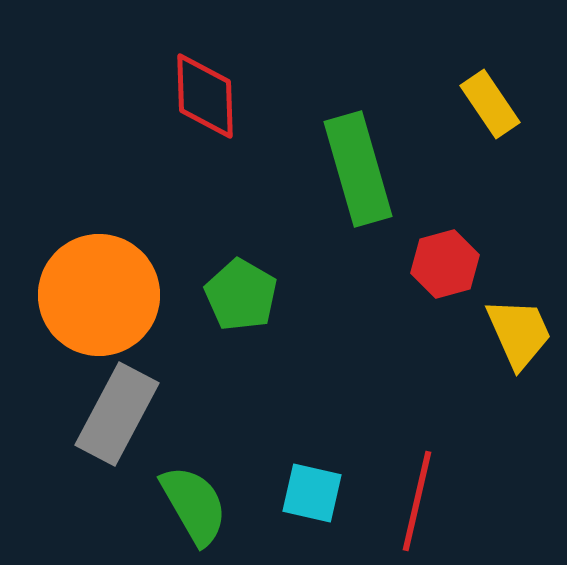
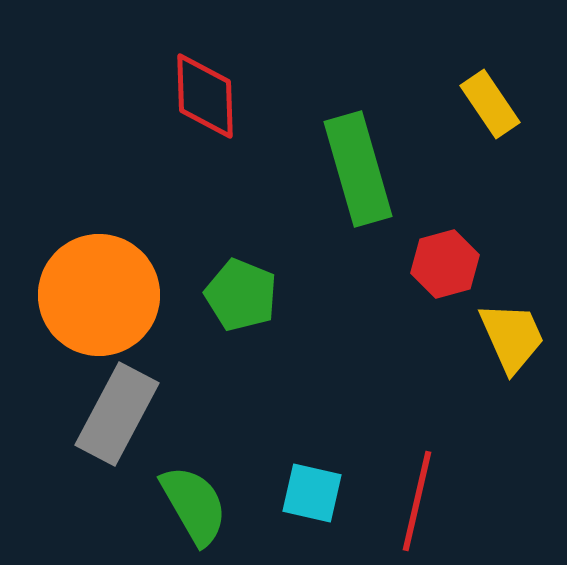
green pentagon: rotated 8 degrees counterclockwise
yellow trapezoid: moved 7 px left, 4 px down
